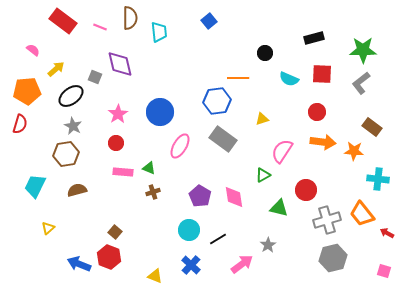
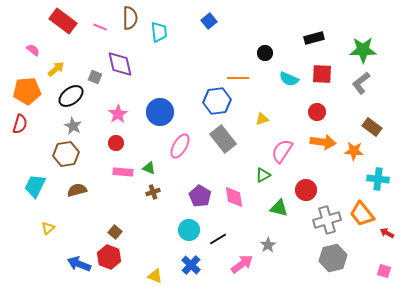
gray rectangle at (223, 139): rotated 16 degrees clockwise
